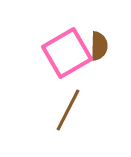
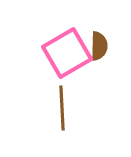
brown line: moved 6 px left, 2 px up; rotated 30 degrees counterclockwise
